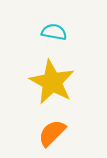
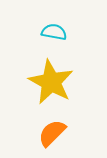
yellow star: moved 1 px left
